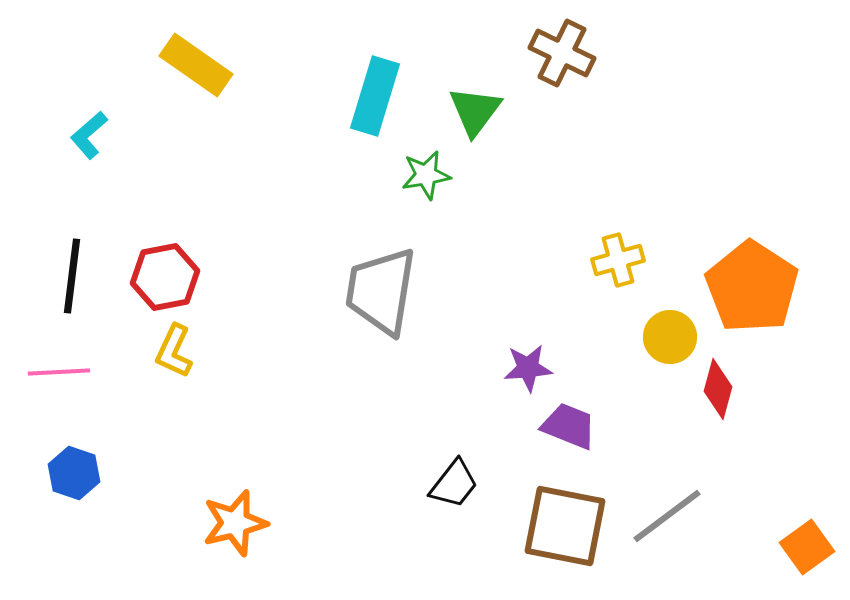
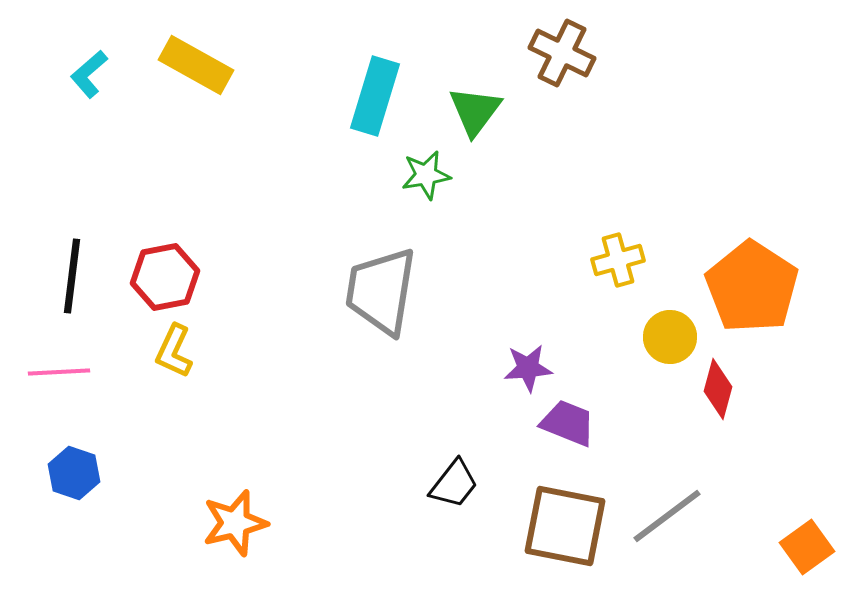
yellow rectangle: rotated 6 degrees counterclockwise
cyan L-shape: moved 61 px up
purple trapezoid: moved 1 px left, 3 px up
